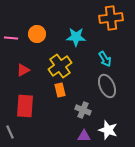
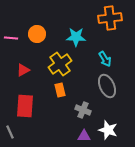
orange cross: moved 1 px left
yellow cross: moved 2 px up
